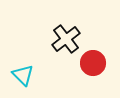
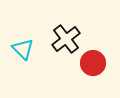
cyan triangle: moved 26 px up
